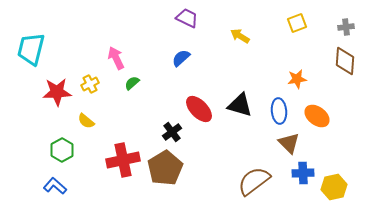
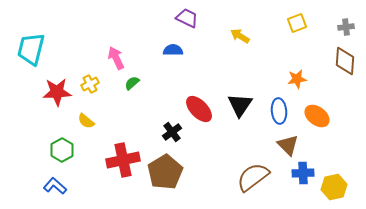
blue semicircle: moved 8 px left, 8 px up; rotated 42 degrees clockwise
black triangle: rotated 48 degrees clockwise
brown triangle: moved 1 px left, 2 px down
brown pentagon: moved 4 px down
brown semicircle: moved 1 px left, 4 px up
